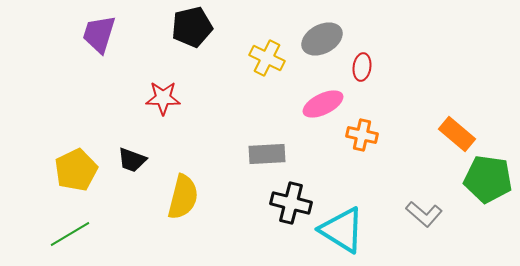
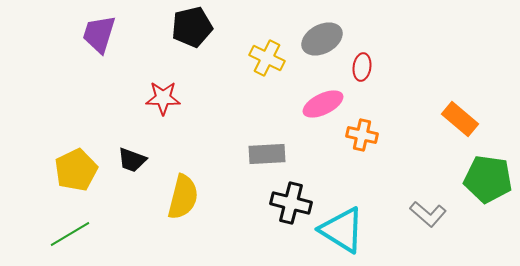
orange rectangle: moved 3 px right, 15 px up
gray L-shape: moved 4 px right
